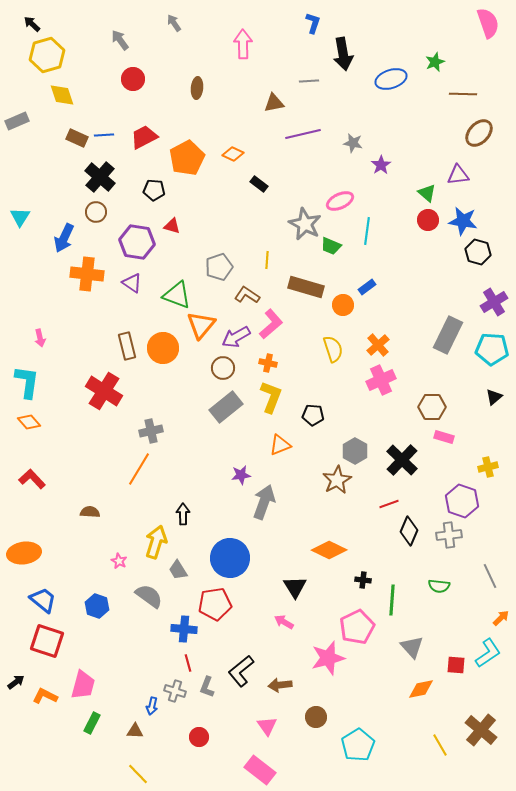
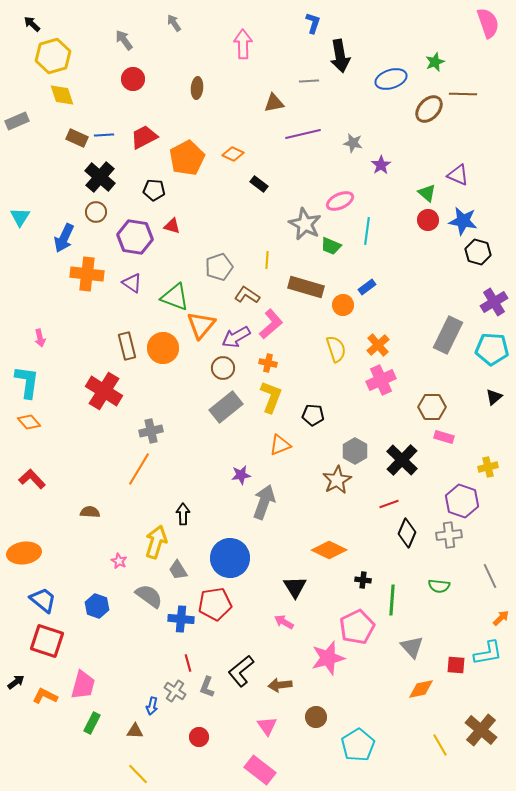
gray arrow at (120, 40): moved 4 px right
black arrow at (343, 54): moved 3 px left, 2 px down
yellow hexagon at (47, 55): moved 6 px right, 1 px down
brown ellipse at (479, 133): moved 50 px left, 24 px up
purple triangle at (458, 175): rotated 30 degrees clockwise
purple hexagon at (137, 242): moved 2 px left, 5 px up
green triangle at (177, 295): moved 2 px left, 2 px down
yellow semicircle at (333, 349): moved 3 px right
black diamond at (409, 531): moved 2 px left, 2 px down
blue cross at (184, 629): moved 3 px left, 10 px up
cyan L-shape at (488, 653): rotated 24 degrees clockwise
gray cross at (175, 691): rotated 15 degrees clockwise
